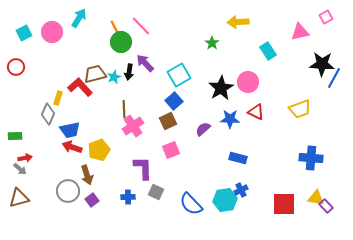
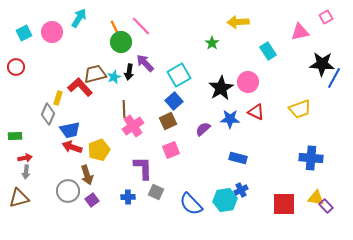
gray arrow at (20, 169): moved 6 px right, 3 px down; rotated 56 degrees clockwise
